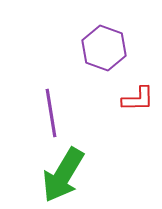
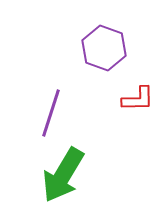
purple line: rotated 27 degrees clockwise
